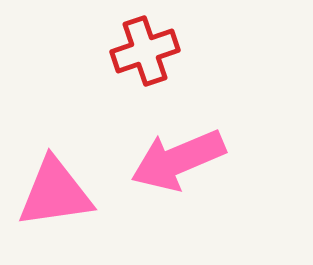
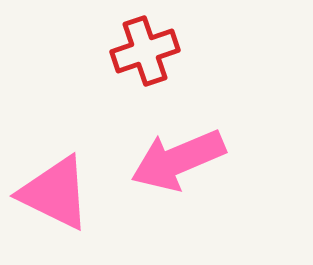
pink triangle: rotated 34 degrees clockwise
